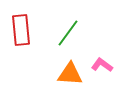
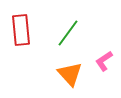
pink L-shape: moved 2 px right, 4 px up; rotated 70 degrees counterclockwise
orange triangle: rotated 44 degrees clockwise
